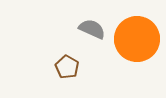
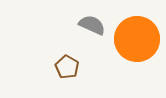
gray semicircle: moved 4 px up
